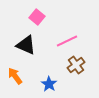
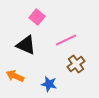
pink line: moved 1 px left, 1 px up
brown cross: moved 1 px up
orange arrow: rotated 30 degrees counterclockwise
blue star: rotated 21 degrees counterclockwise
